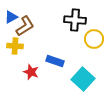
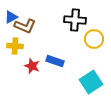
brown L-shape: rotated 55 degrees clockwise
red star: moved 1 px right, 6 px up
cyan square: moved 8 px right, 3 px down; rotated 15 degrees clockwise
